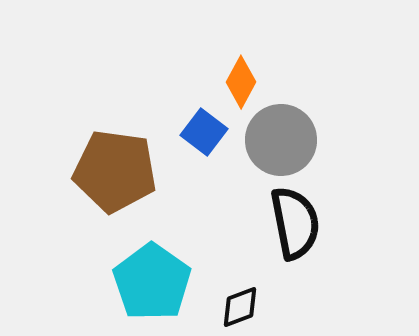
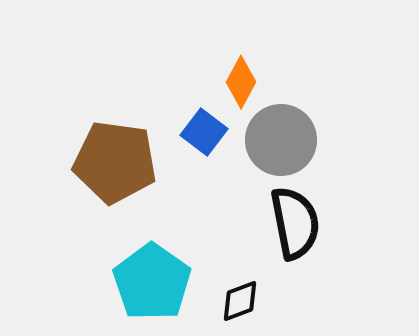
brown pentagon: moved 9 px up
black diamond: moved 6 px up
